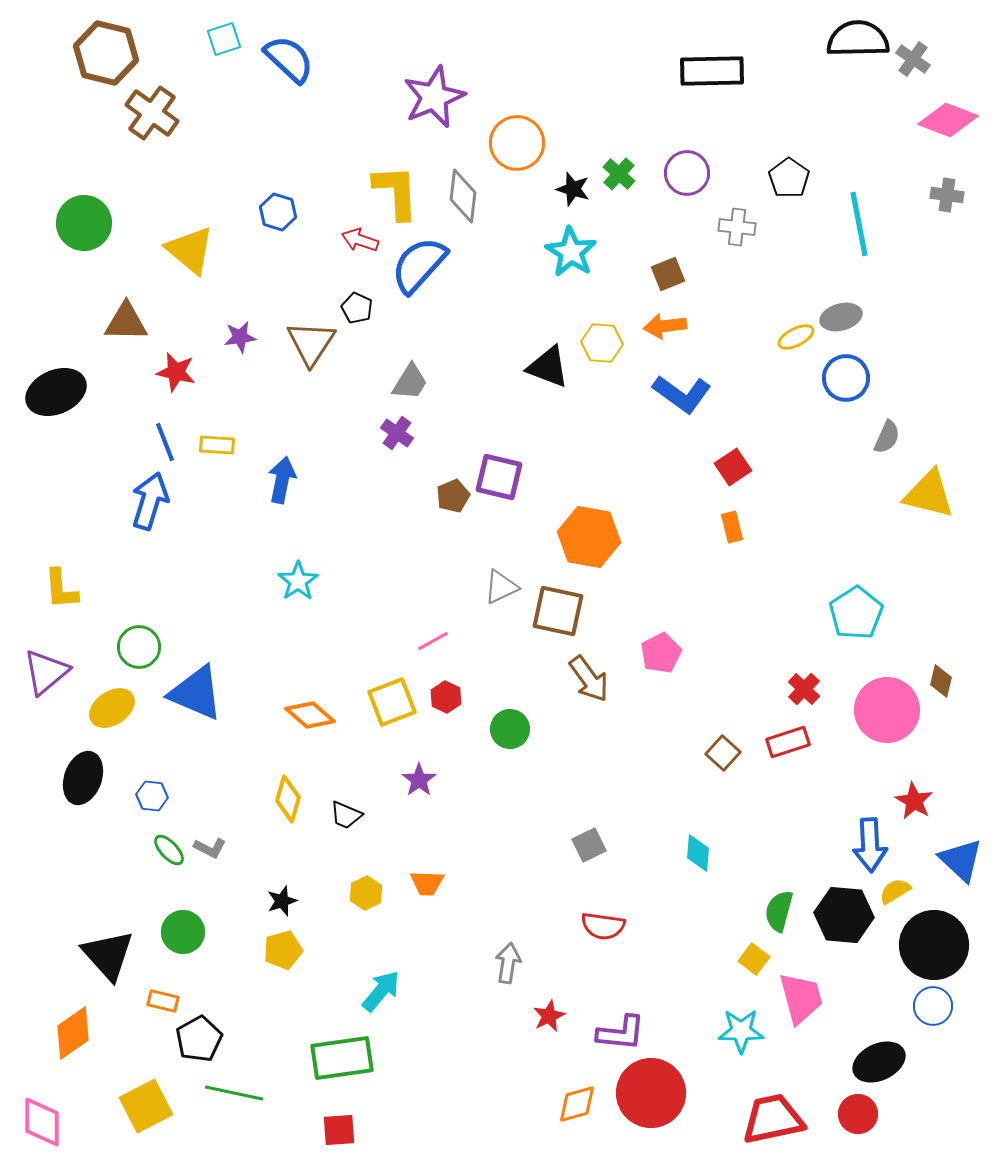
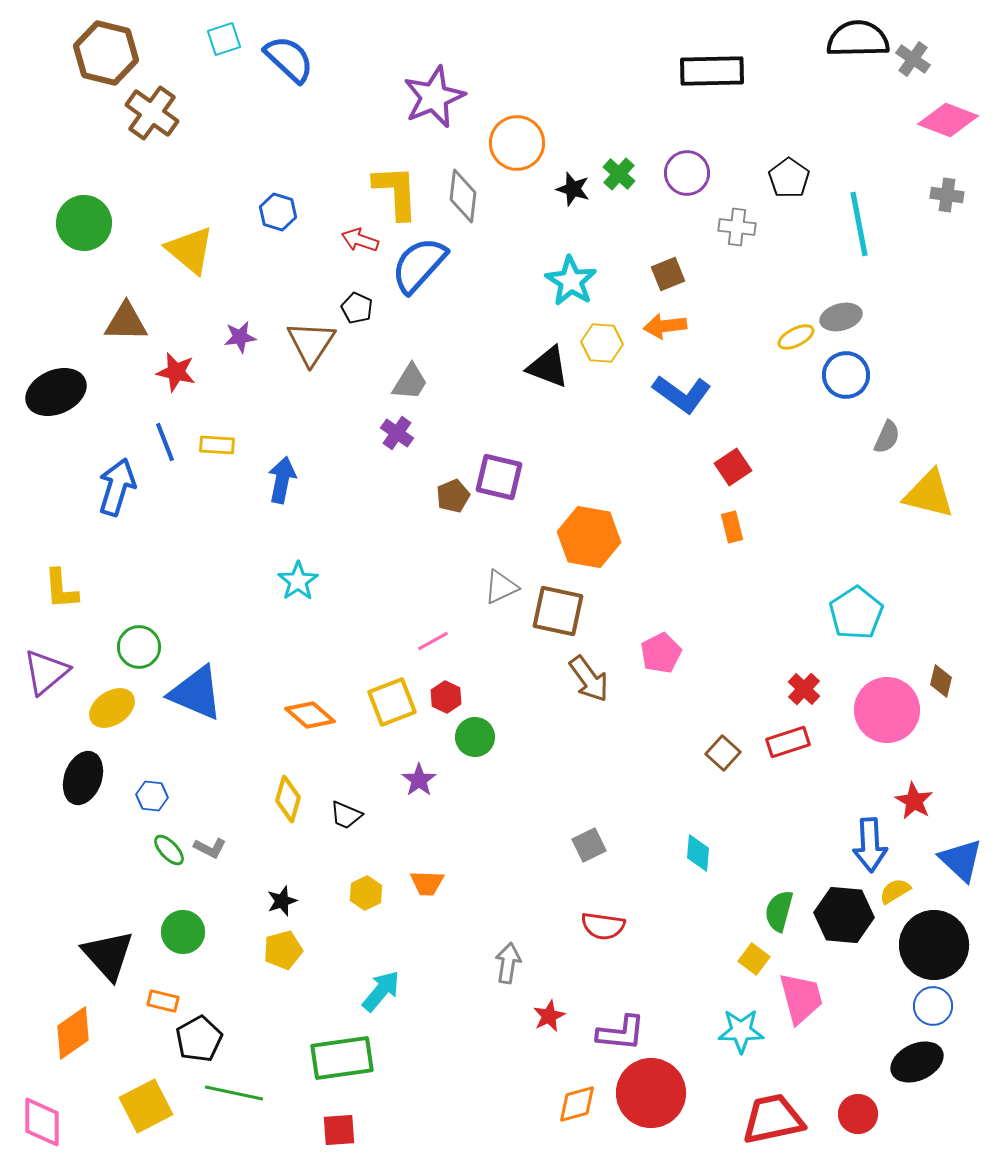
cyan star at (571, 252): moved 29 px down
blue circle at (846, 378): moved 3 px up
blue arrow at (150, 501): moved 33 px left, 14 px up
green circle at (510, 729): moved 35 px left, 8 px down
black ellipse at (879, 1062): moved 38 px right
